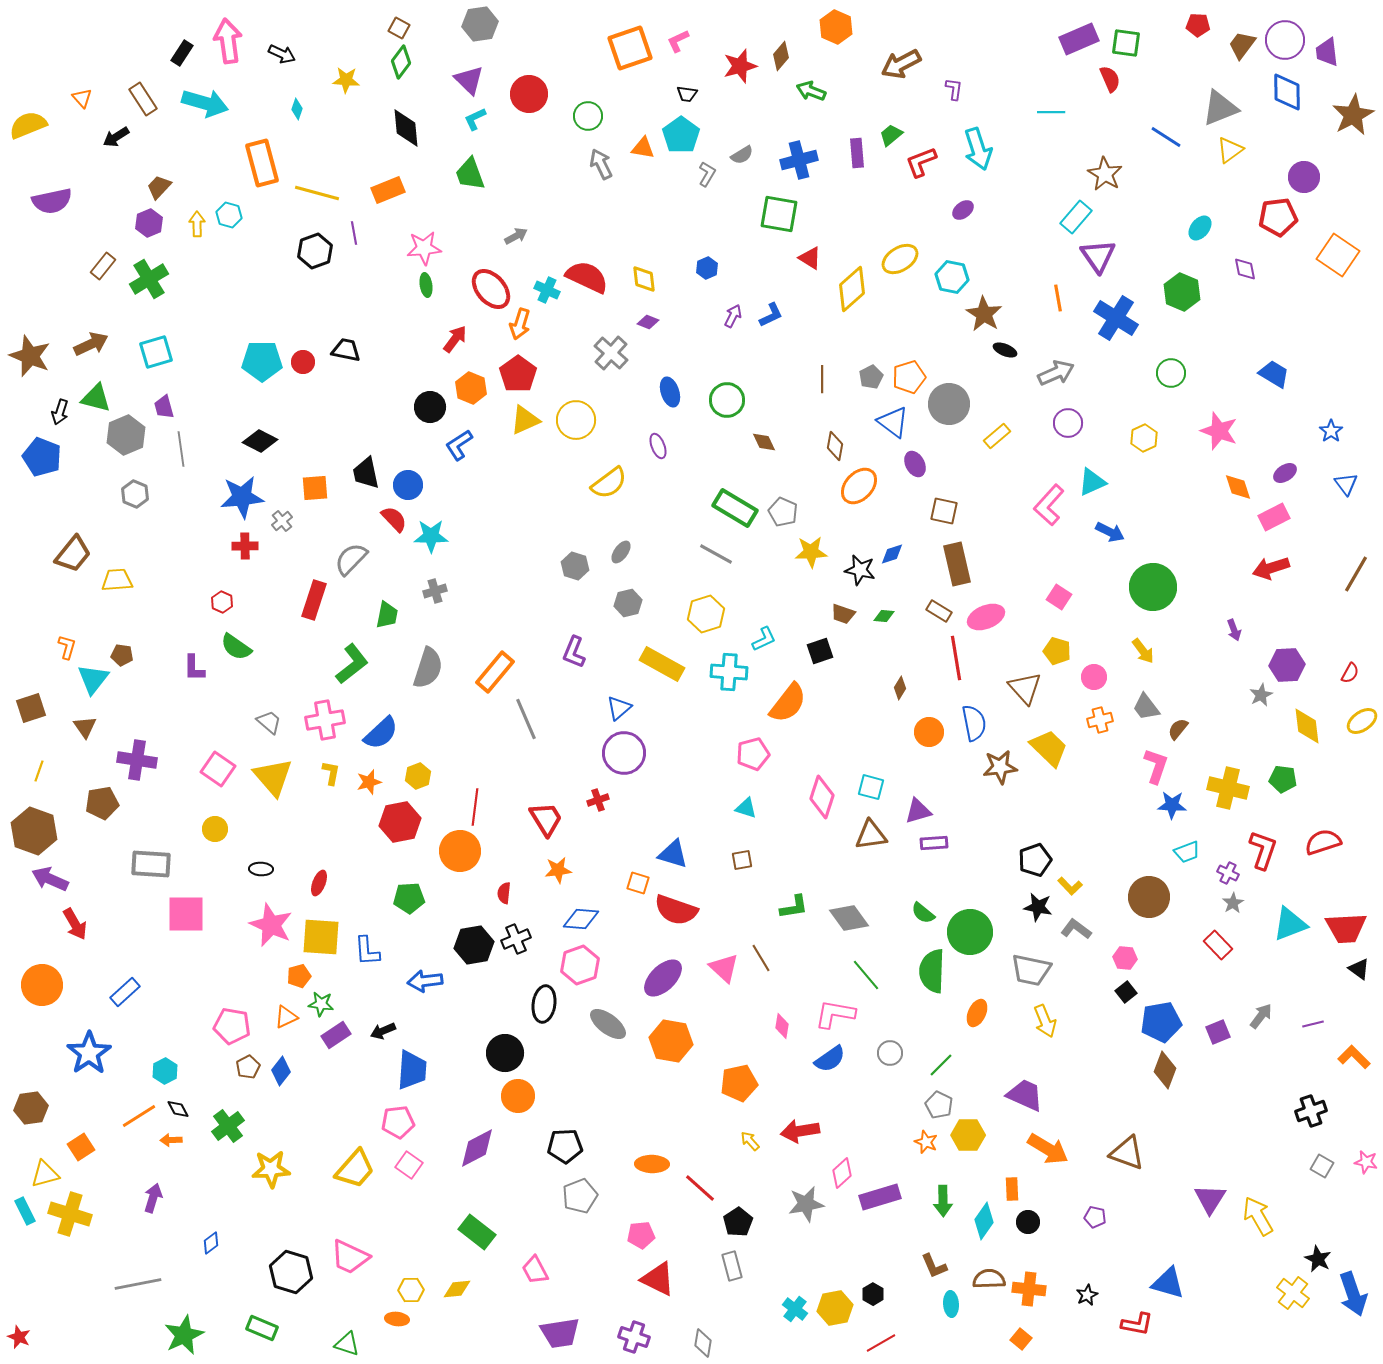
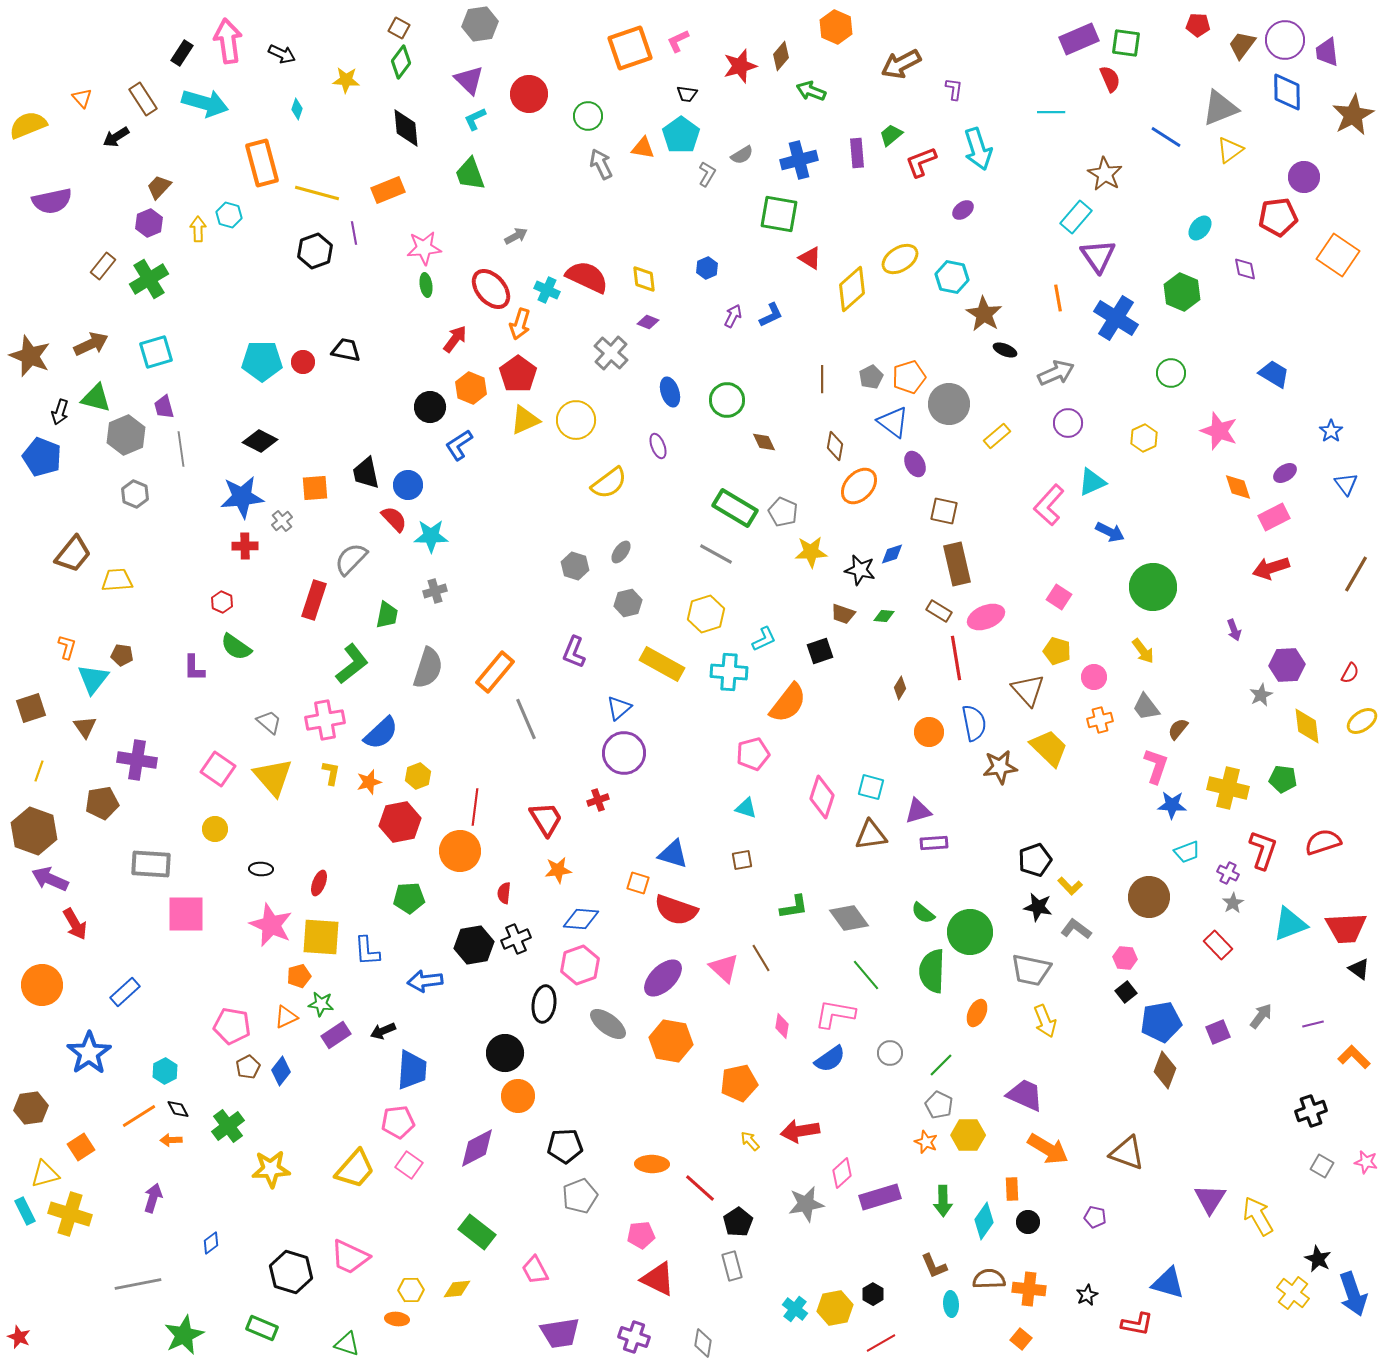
yellow arrow at (197, 224): moved 1 px right, 5 px down
brown triangle at (1025, 688): moved 3 px right, 2 px down
